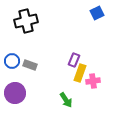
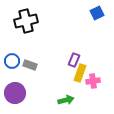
green arrow: rotated 70 degrees counterclockwise
